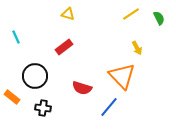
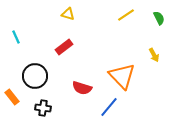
yellow line: moved 5 px left, 1 px down
yellow arrow: moved 17 px right, 7 px down
orange rectangle: rotated 14 degrees clockwise
